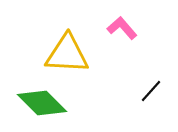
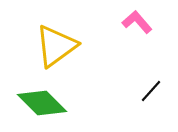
pink L-shape: moved 15 px right, 6 px up
yellow triangle: moved 11 px left, 8 px up; rotated 39 degrees counterclockwise
